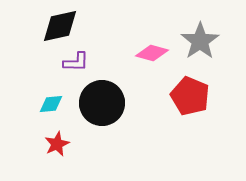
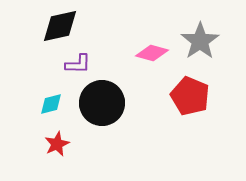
purple L-shape: moved 2 px right, 2 px down
cyan diamond: rotated 10 degrees counterclockwise
